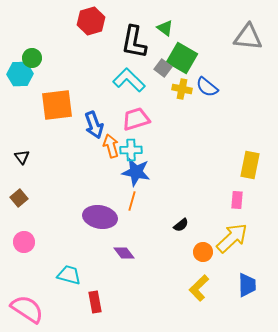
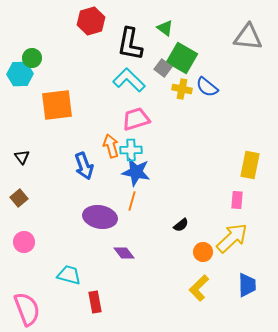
black L-shape: moved 4 px left, 2 px down
blue arrow: moved 10 px left, 41 px down
pink semicircle: rotated 36 degrees clockwise
